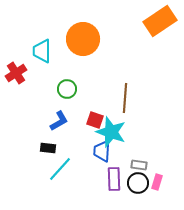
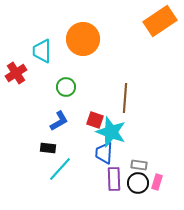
green circle: moved 1 px left, 2 px up
blue trapezoid: moved 2 px right, 2 px down
